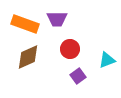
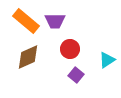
purple trapezoid: moved 2 px left, 2 px down
orange rectangle: moved 1 px right, 3 px up; rotated 20 degrees clockwise
cyan triangle: rotated 12 degrees counterclockwise
purple square: moved 2 px left, 1 px up; rotated 14 degrees counterclockwise
